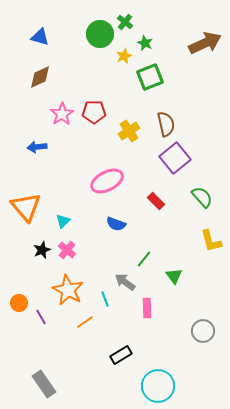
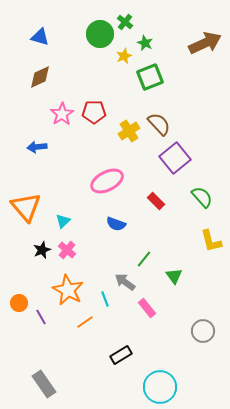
brown semicircle: moved 7 px left; rotated 30 degrees counterclockwise
pink rectangle: rotated 36 degrees counterclockwise
cyan circle: moved 2 px right, 1 px down
